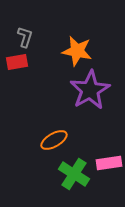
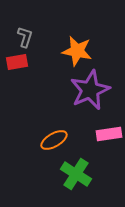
purple star: rotated 6 degrees clockwise
pink rectangle: moved 29 px up
green cross: moved 2 px right
